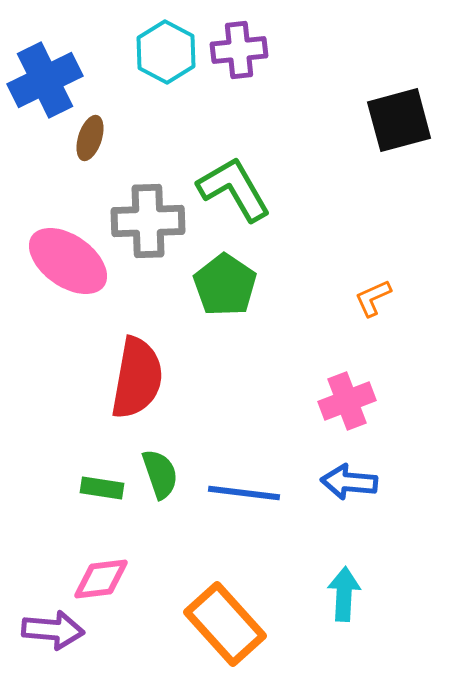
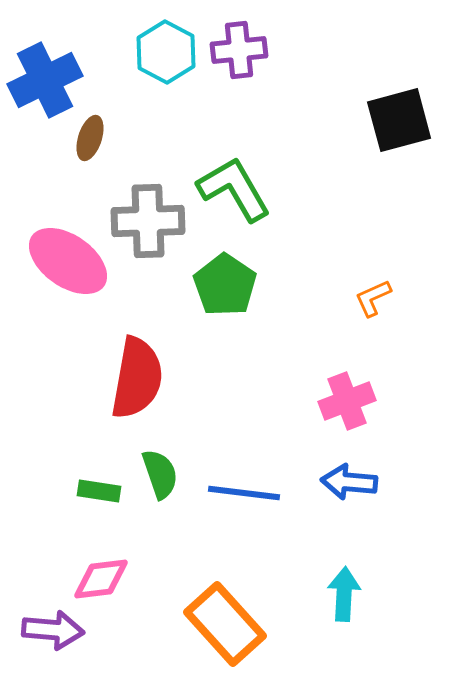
green rectangle: moved 3 px left, 3 px down
